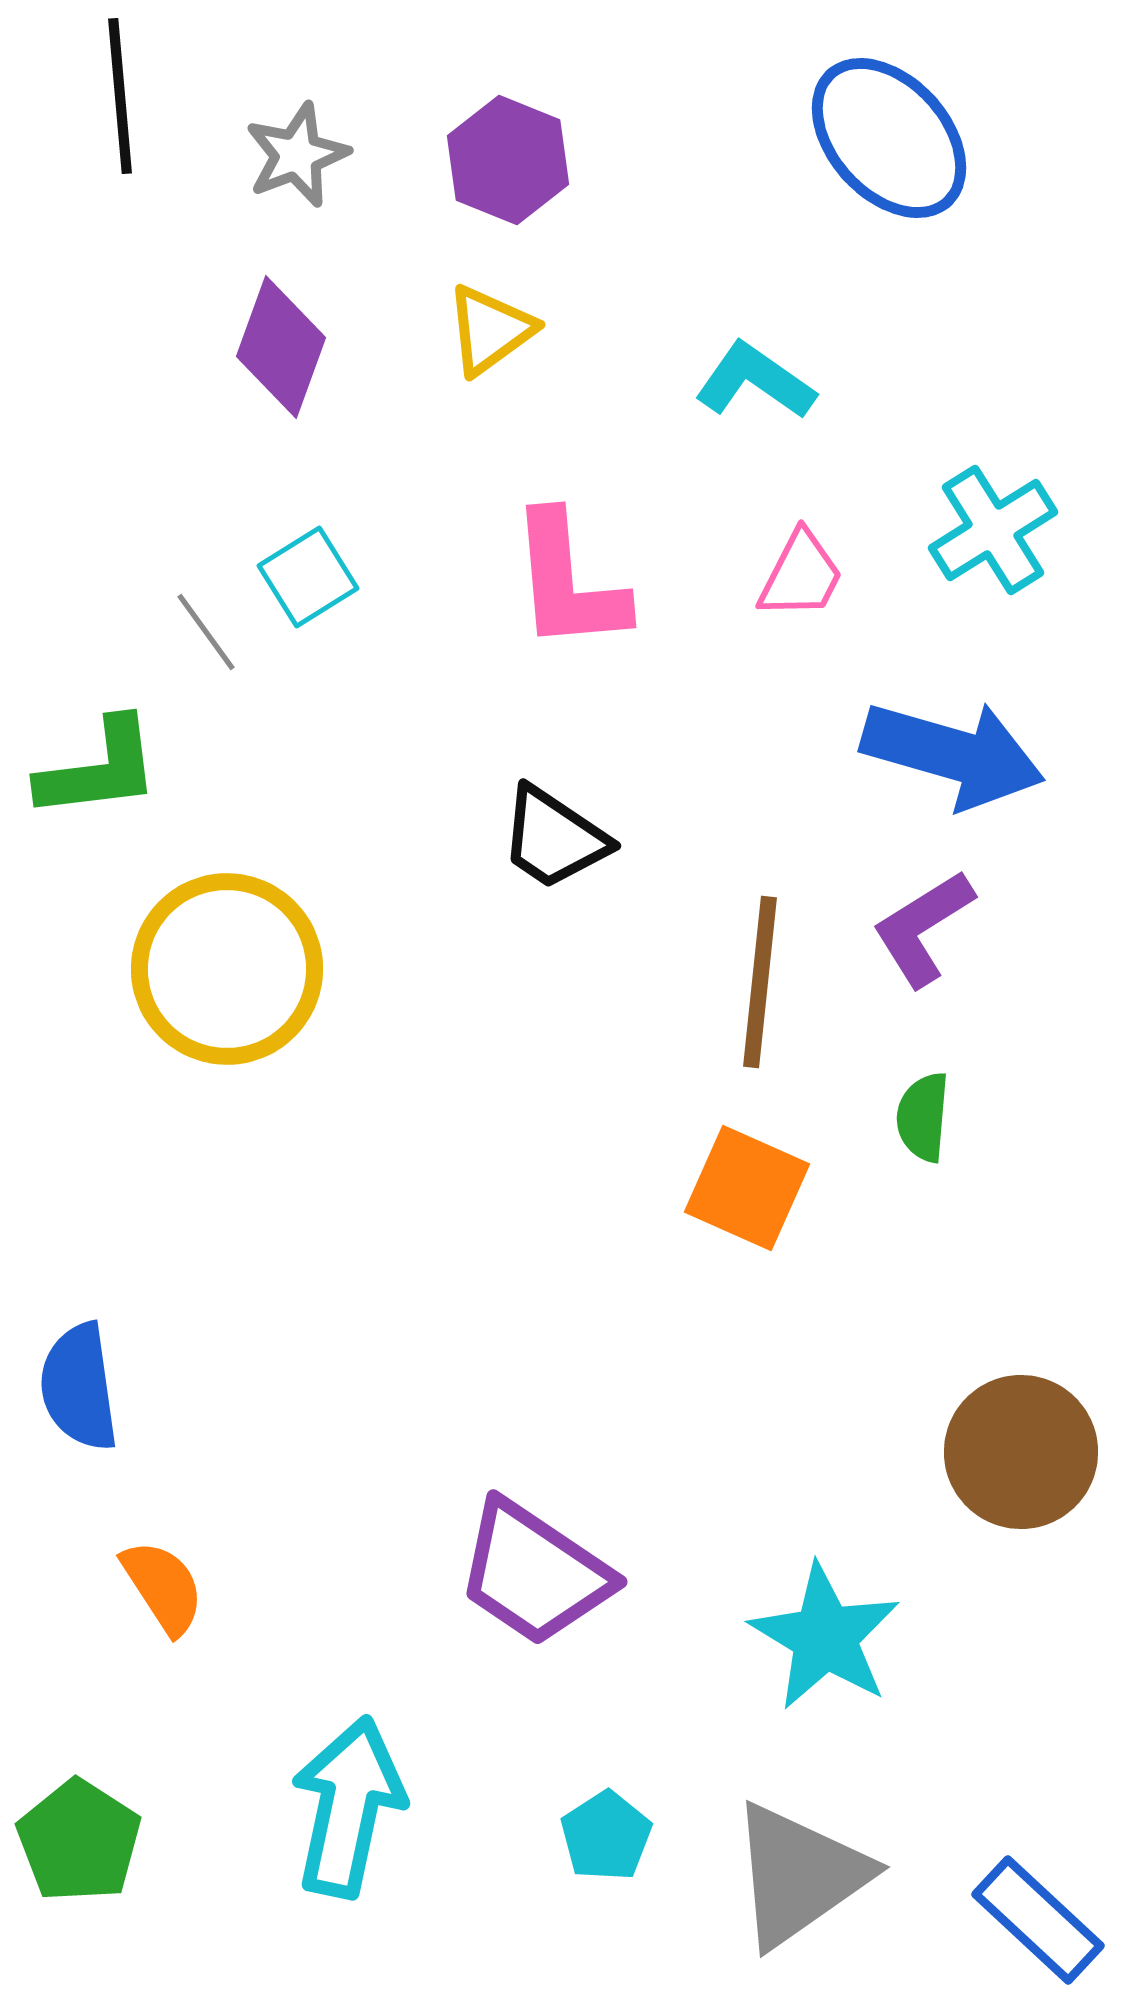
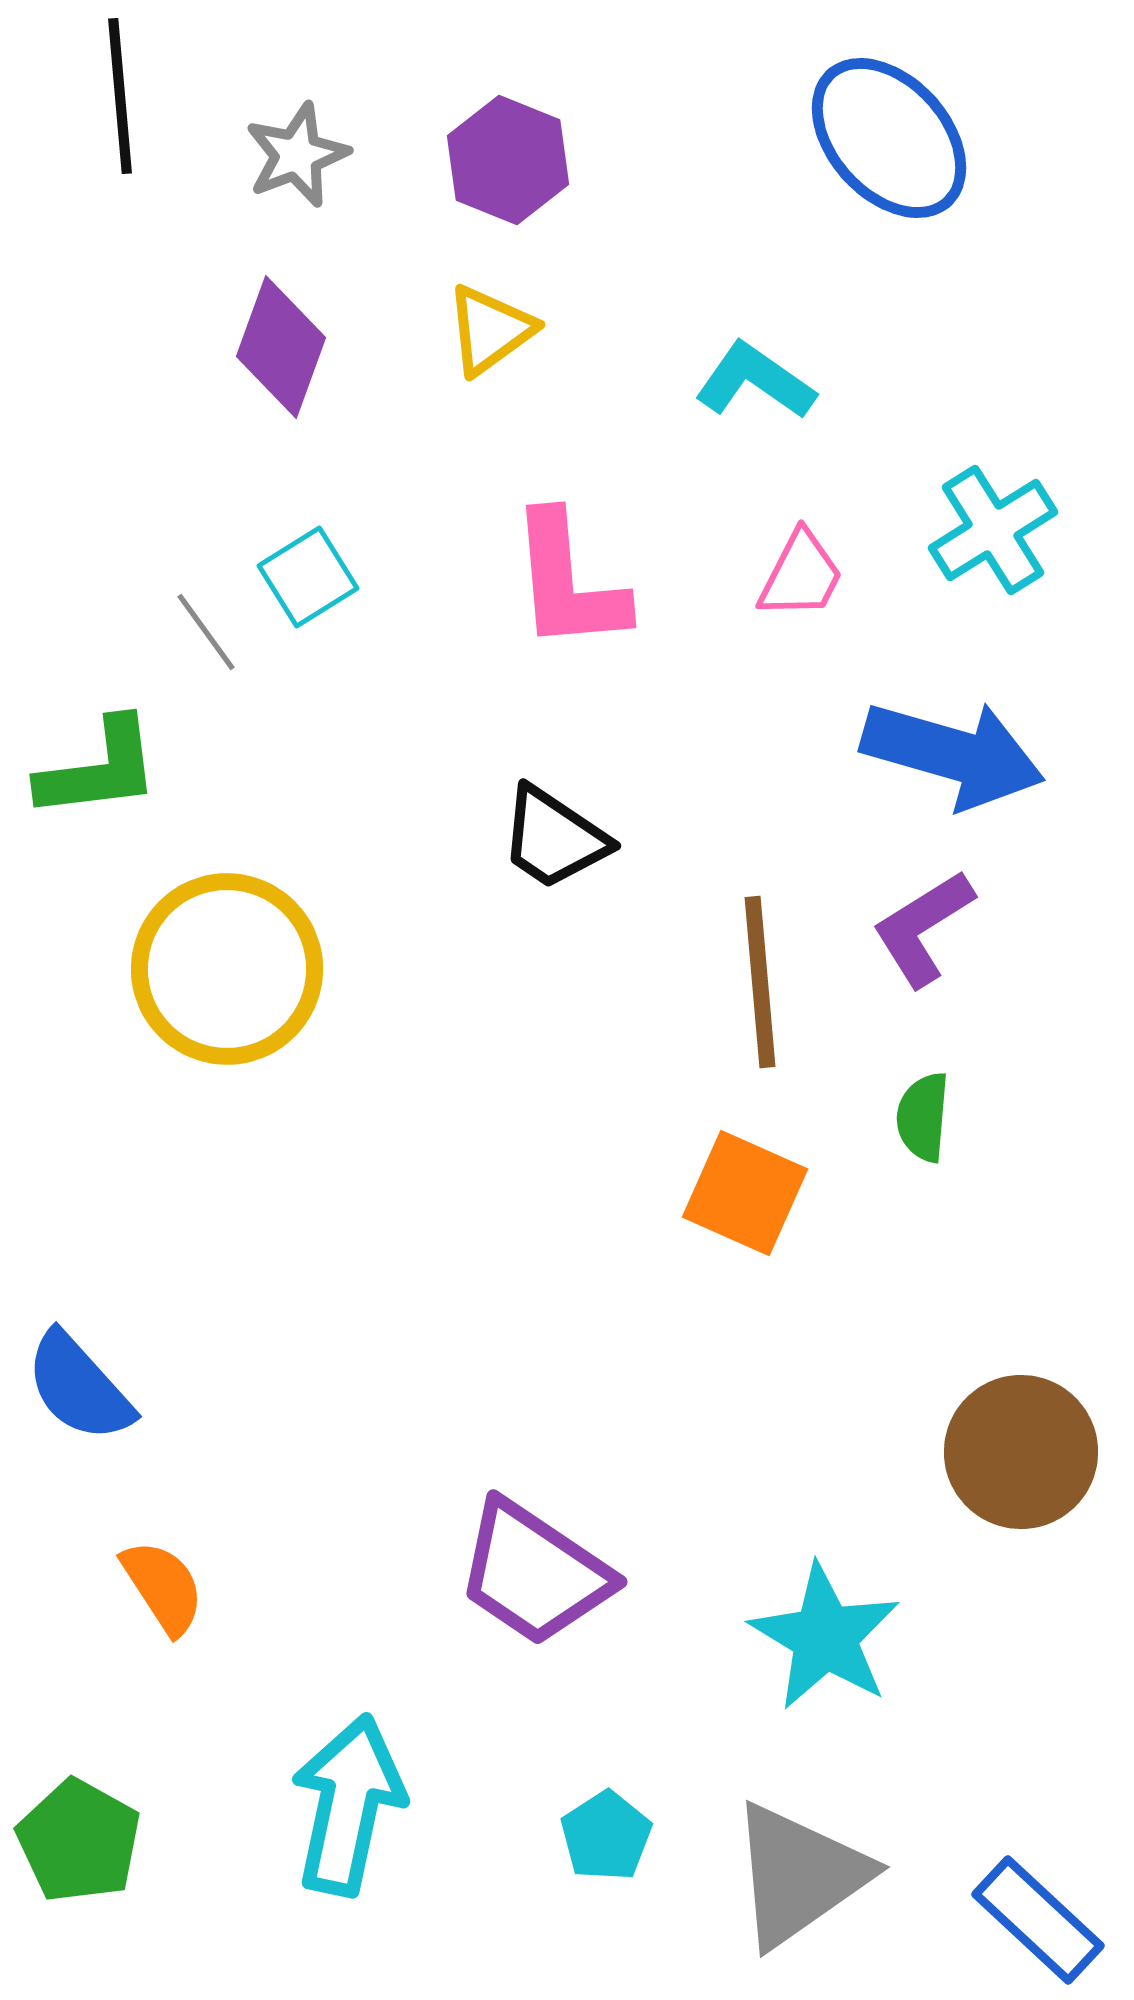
brown line: rotated 11 degrees counterclockwise
orange square: moved 2 px left, 5 px down
blue semicircle: rotated 34 degrees counterclockwise
cyan arrow: moved 2 px up
green pentagon: rotated 4 degrees counterclockwise
